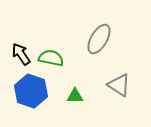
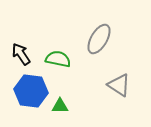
green semicircle: moved 7 px right, 1 px down
blue hexagon: rotated 12 degrees counterclockwise
green triangle: moved 15 px left, 10 px down
